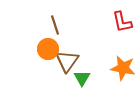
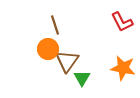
red L-shape: rotated 15 degrees counterclockwise
